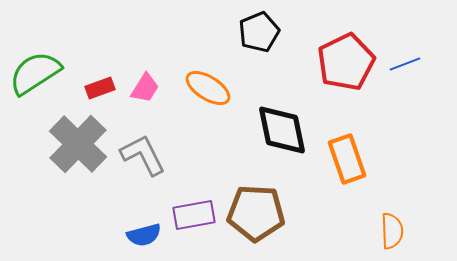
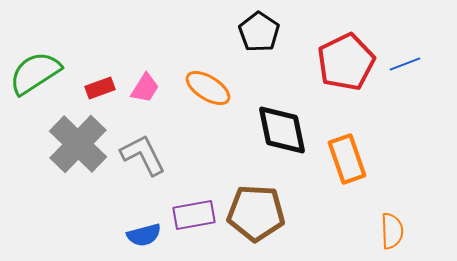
black pentagon: rotated 15 degrees counterclockwise
